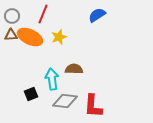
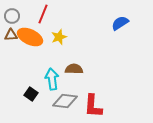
blue semicircle: moved 23 px right, 8 px down
black square: rotated 32 degrees counterclockwise
